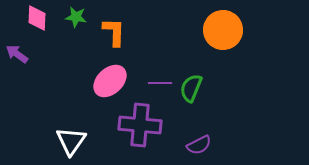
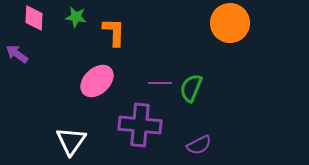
pink diamond: moved 3 px left
orange circle: moved 7 px right, 7 px up
pink ellipse: moved 13 px left
